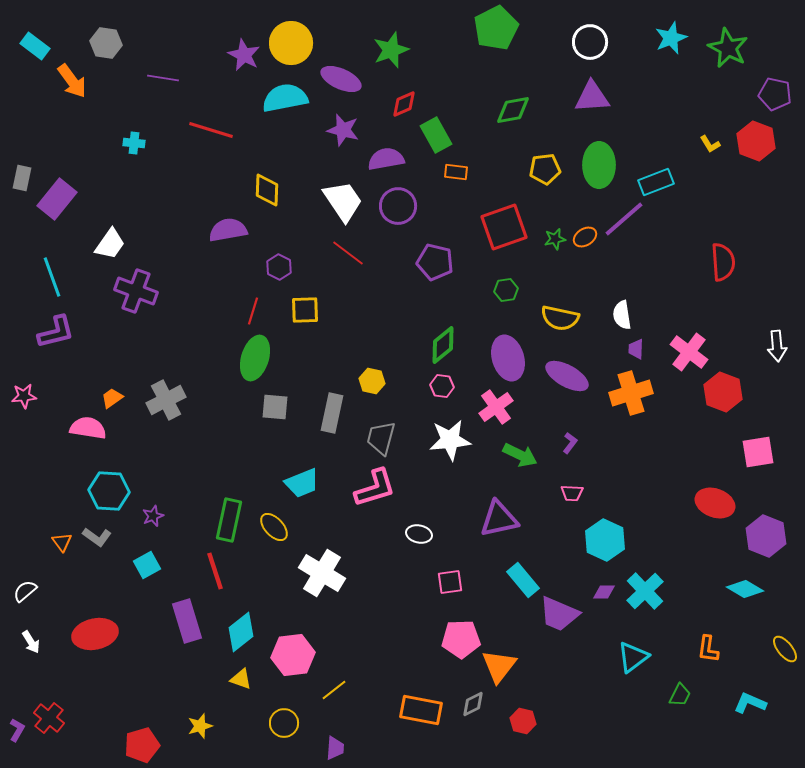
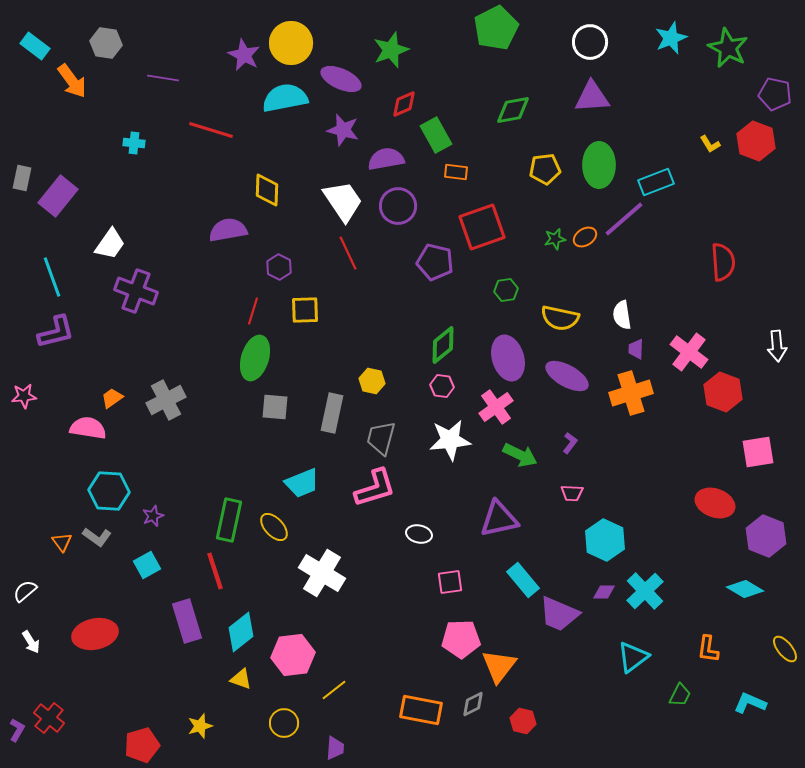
purple rectangle at (57, 199): moved 1 px right, 3 px up
red square at (504, 227): moved 22 px left
red line at (348, 253): rotated 28 degrees clockwise
